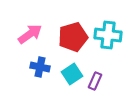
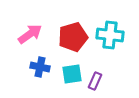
cyan cross: moved 2 px right
cyan square: rotated 25 degrees clockwise
